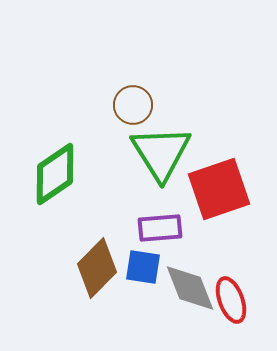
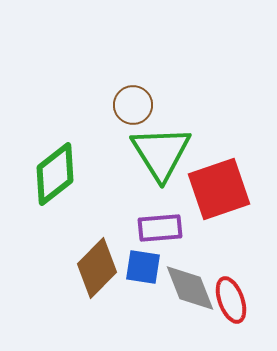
green diamond: rotated 4 degrees counterclockwise
